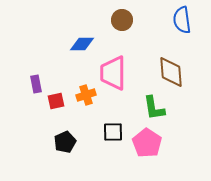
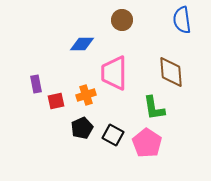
pink trapezoid: moved 1 px right
black square: moved 3 px down; rotated 30 degrees clockwise
black pentagon: moved 17 px right, 14 px up
